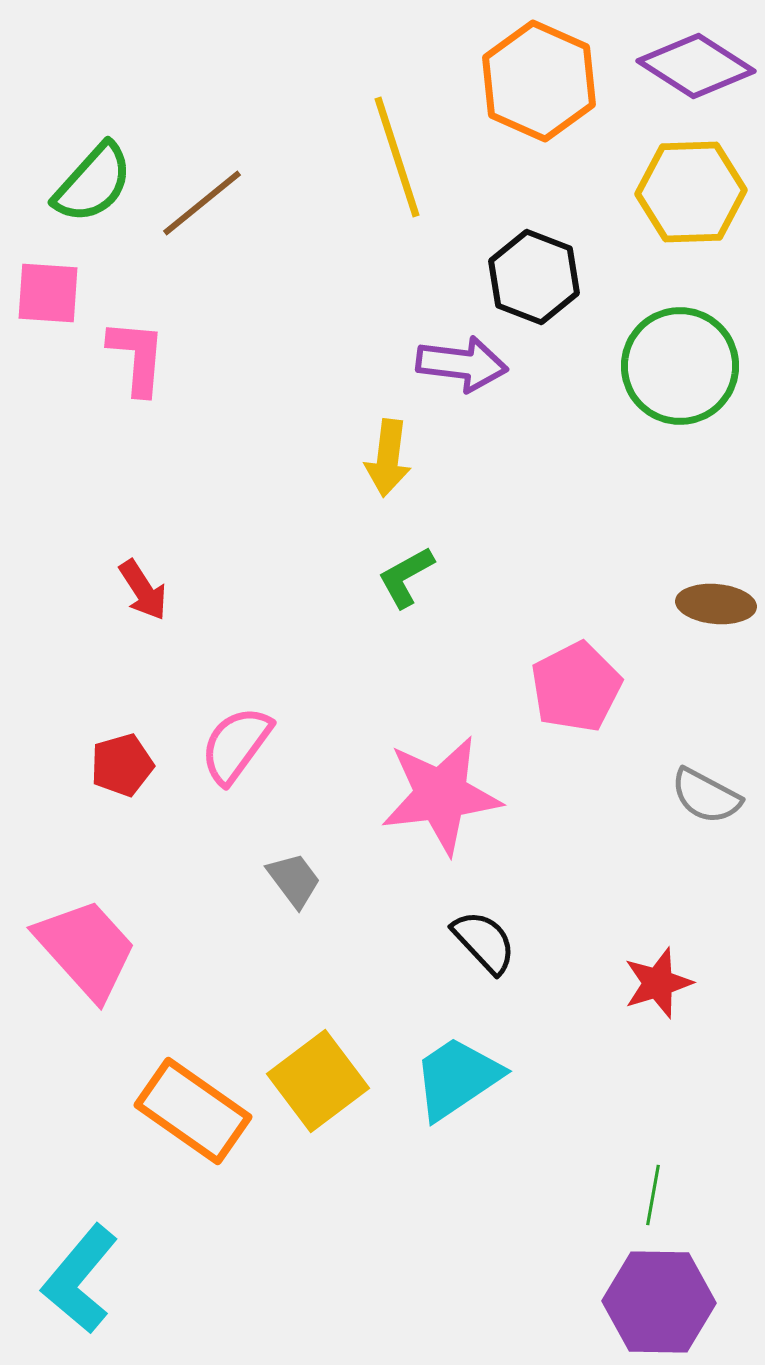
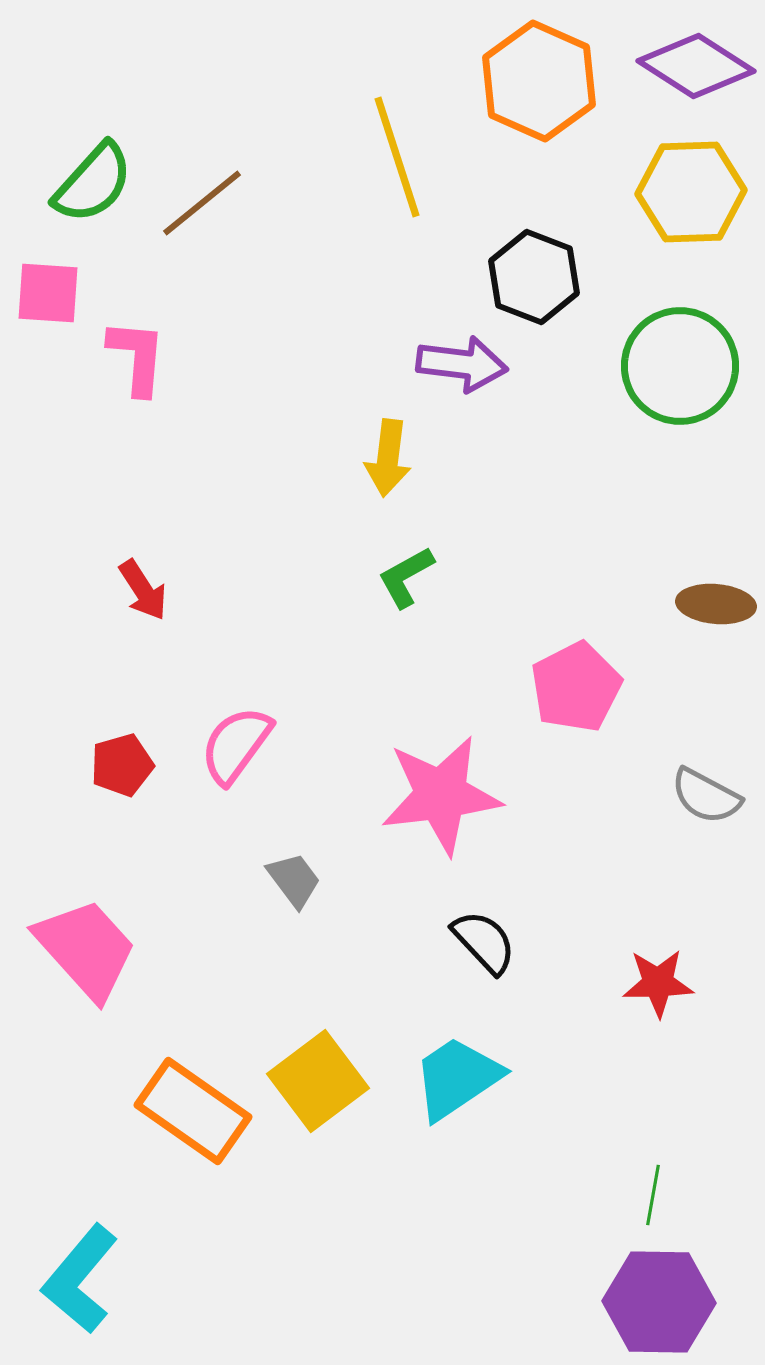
red star: rotated 16 degrees clockwise
